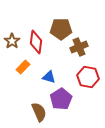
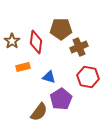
orange rectangle: rotated 32 degrees clockwise
brown semicircle: rotated 60 degrees clockwise
